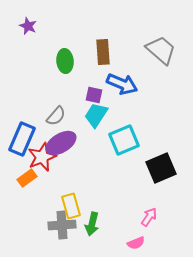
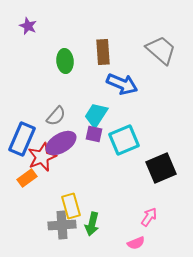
purple square: moved 39 px down
